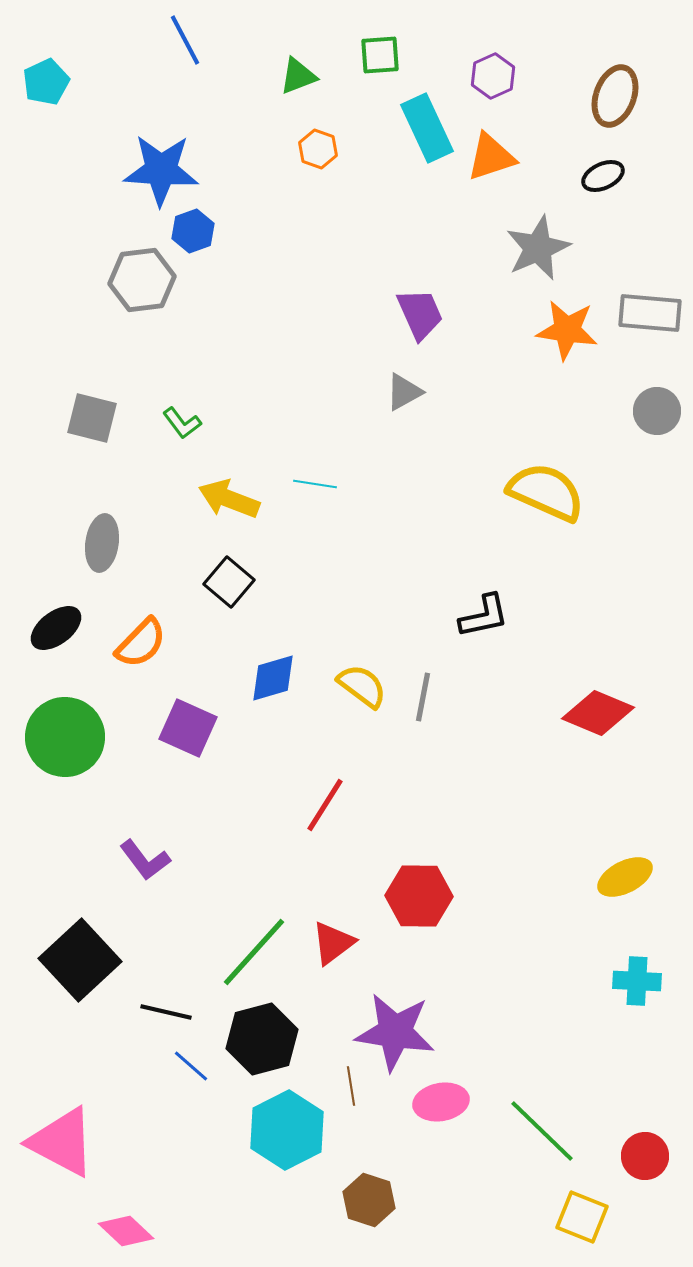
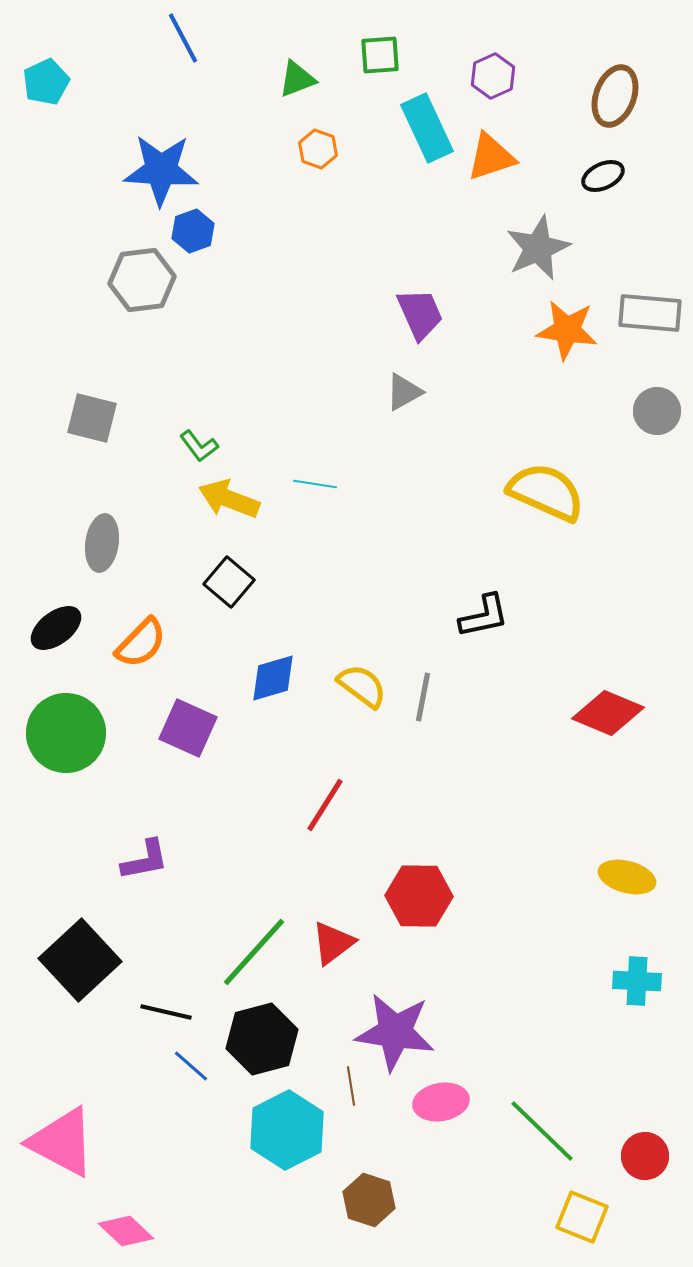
blue line at (185, 40): moved 2 px left, 2 px up
green triangle at (298, 76): moved 1 px left, 3 px down
green L-shape at (182, 423): moved 17 px right, 23 px down
red diamond at (598, 713): moved 10 px right
green circle at (65, 737): moved 1 px right, 4 px up
purple L-shape at (145, 860): rotated 64 degrees counterclockwise
yellow ellipse at (625, 877): moved 2 px right; rotated 42 degrees clockwise
